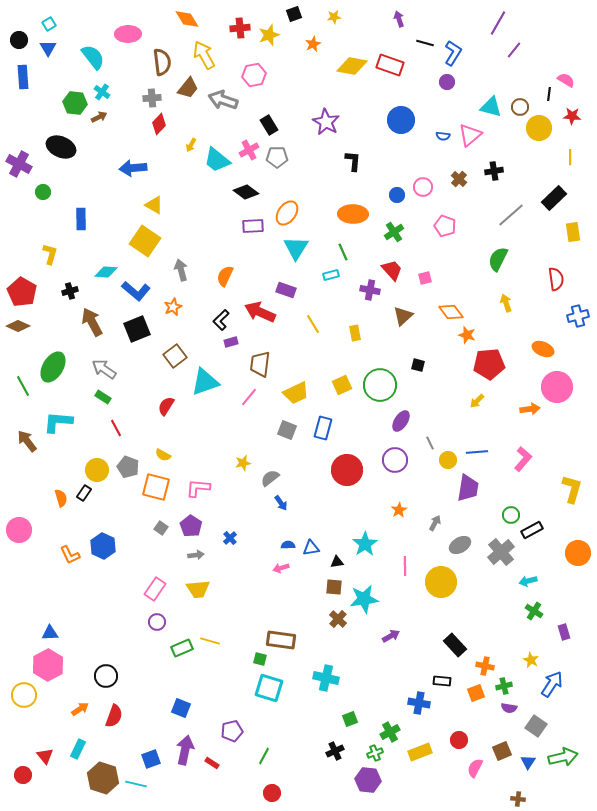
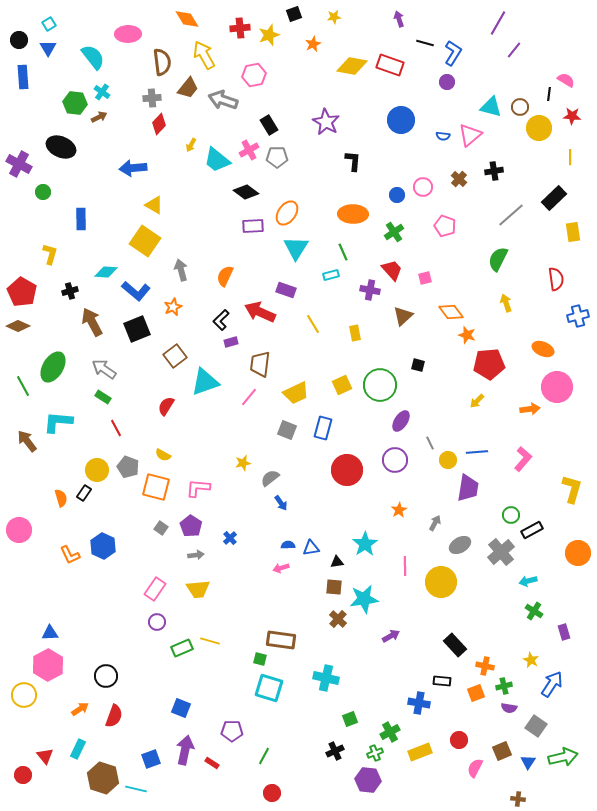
purple pentagon at (232, 731): rotated 15 degrees clockwise
cyan line at (136, 784): moved 5 px down
